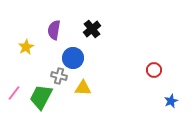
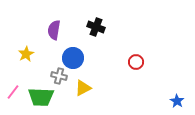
black cross: moved 4 px right, 2 px up; rotated 30 degrees counterclockwise
yellow star: moved 7 px down
red circle: moved 18 px left, 8 px up
yellow triangle: rotated 30 degrees counterclockwise
pink line: moved 1 px left, 1 px up
green trapezoid: rotated 116 degrees counterclockwise
blue star: moved 6 px right; rotated 16 degrees counterclockwise
